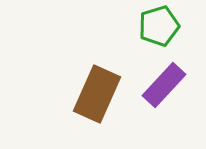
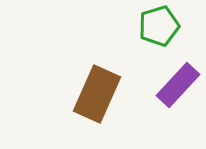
purple rectangle: moved 14 px right
